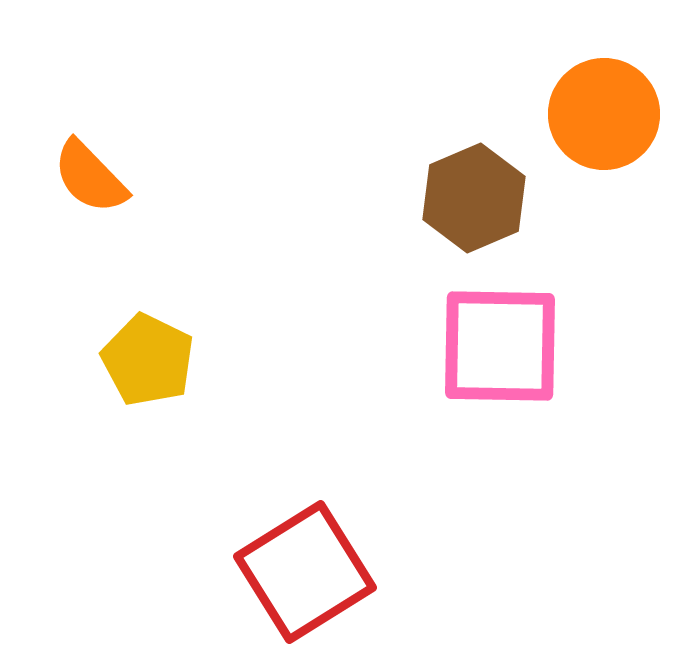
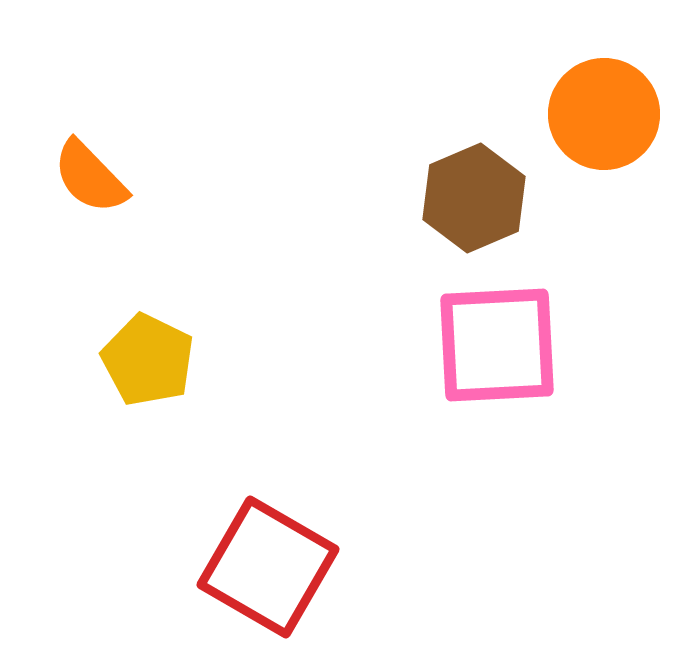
pink square: moved 3 px left, 1 px up; rotated 4 degrees counterclockwise
red square: moved 37 px left, 5 px up; rotated 28 degrees counterclockwise
